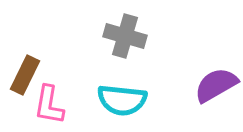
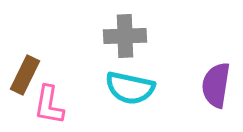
gray cross: rotated 18 degrees counterclockwise
purple semicircle: rotated 51 degrees counterclockwise
cyan semicircle: moved 8 px right, 12 px up; rotated 6 degrees clockwise
